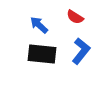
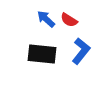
red semicircle: moved 6 px left, 3 px down
blue arrow: moved 7 px right, 6 px up
